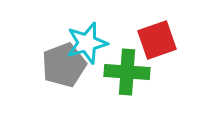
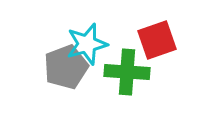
cyan star: moved 1 px down
gray pentagon: moved 2 px right, 2 px down
